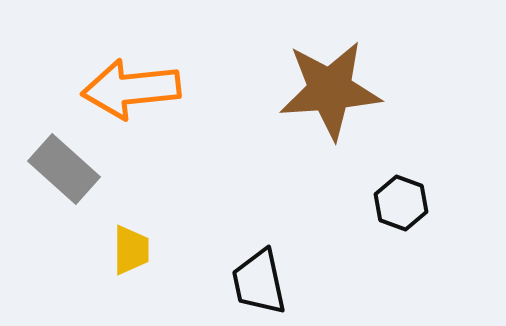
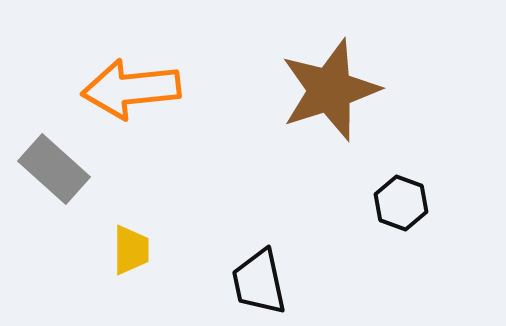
brown star: rotated 14 degrees counterclockwise
gray rectangle: moved 10 px left
